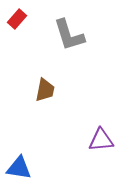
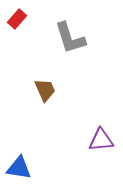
gray L-shape: moved 1 px right, 3 px down
brown trapezoid: rotated 35 degrees counterclockwise
